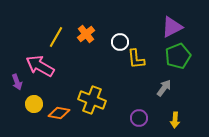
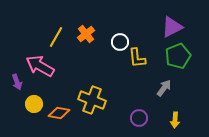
yellow L-shape: moved 1 px right, 1 px up
